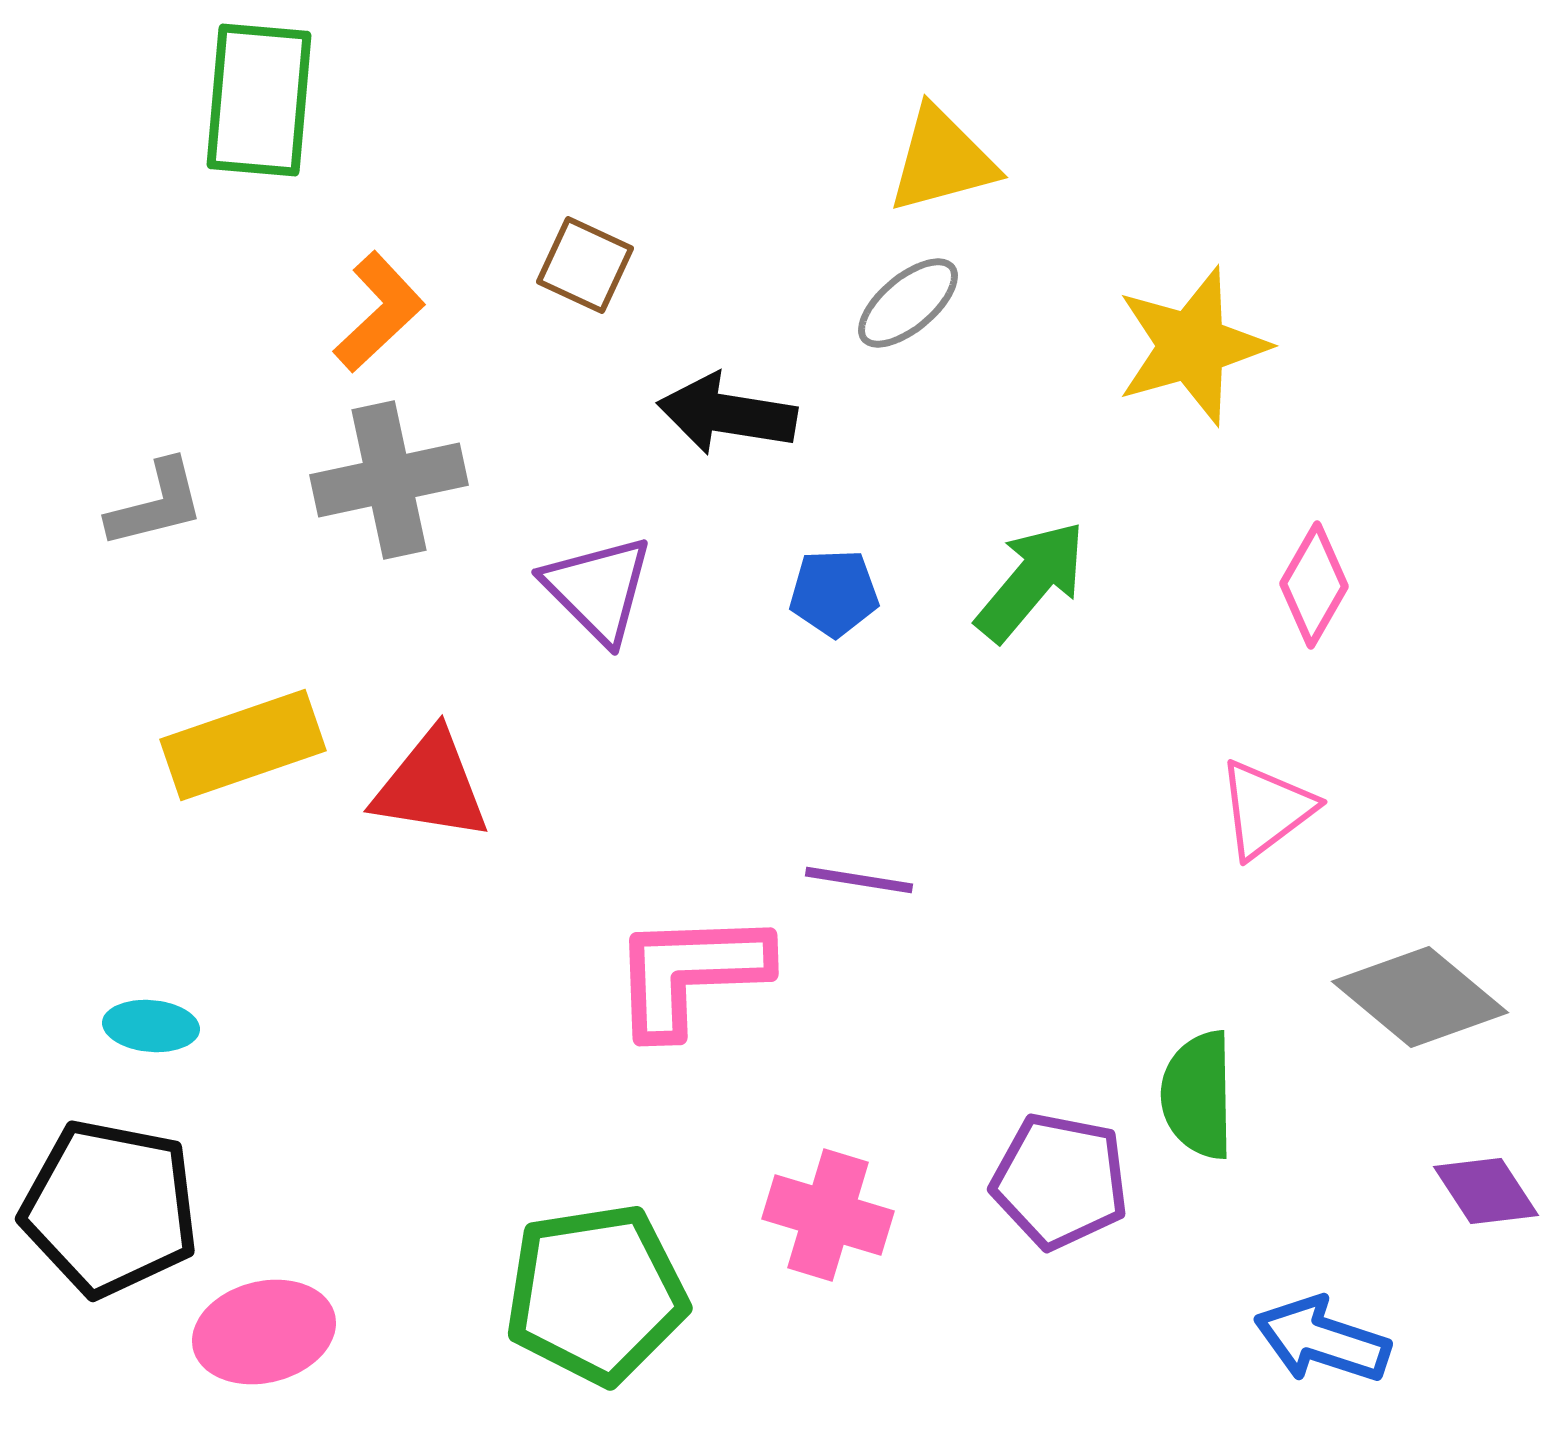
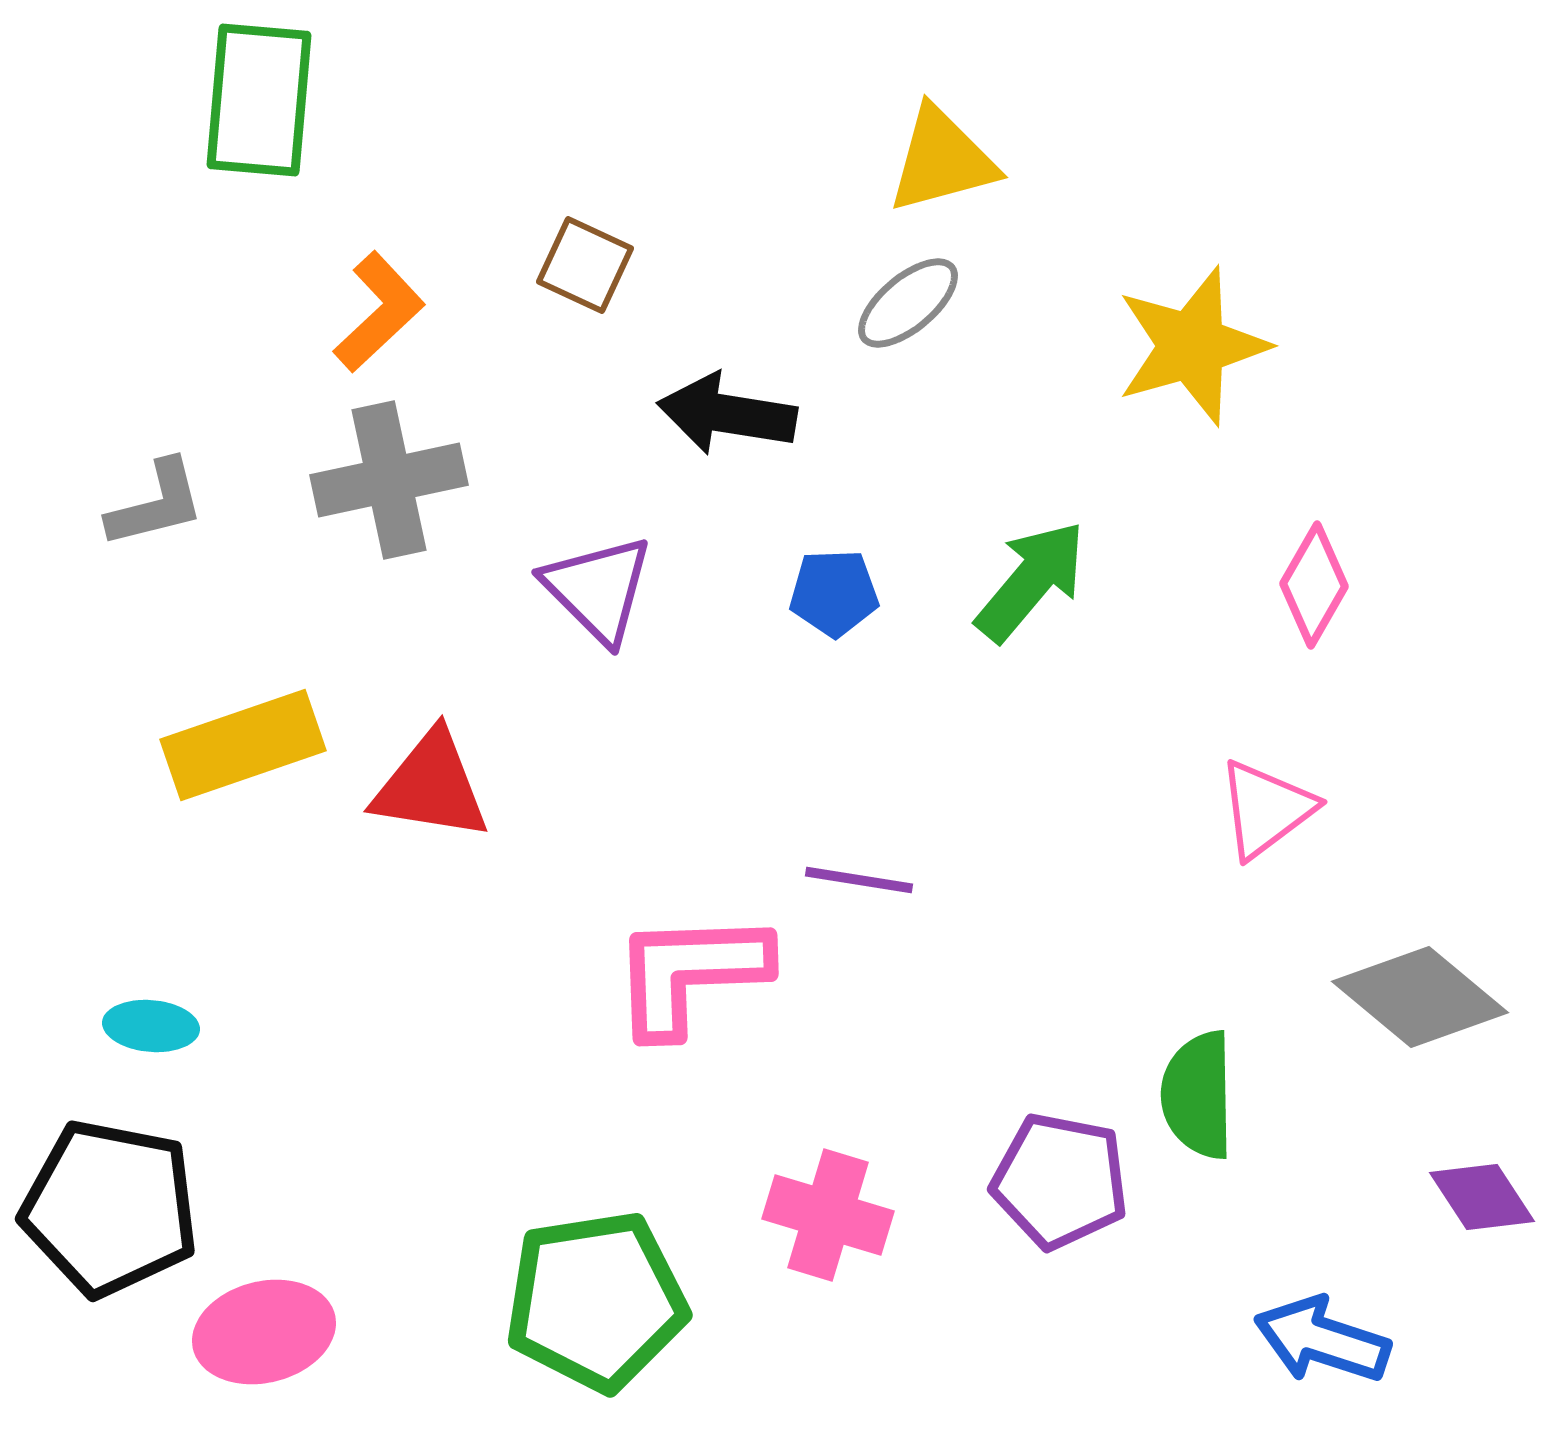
purple diamond: moved 4 px left, 6 px down
green pentagon: moved 7 px down
